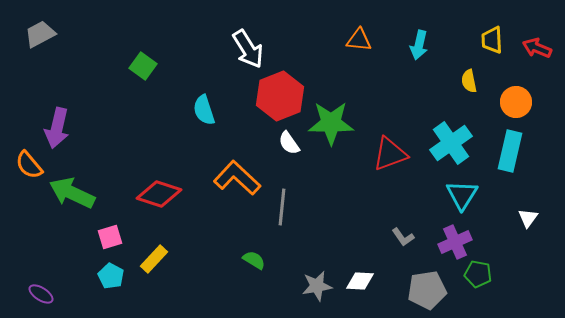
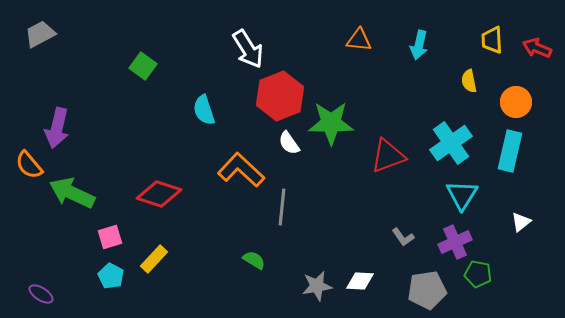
red triangle: moved 2 px left, 2 px down
orange L-shape: moved 4 px right, 8 px up
white triangle: moved 7 px left, 4 px down; rotated 15 degrees clockwise
